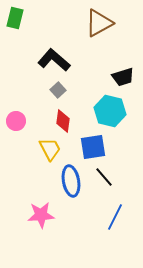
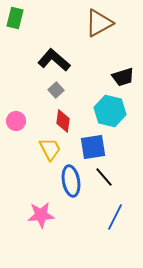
gray square: moved 2 px left
